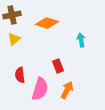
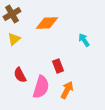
brown cross: moved 1 px up; rotated 18 degrees counterclockwise
orange diamond: rotated 20 degrees counterclockwise
cyan arrow: moved 3 px right; rotated 24 degrees counterclockwise
red semicircle: rotated 21 degrees counterclockwise
pink semicircle: moved 1 px right, 2 px up
